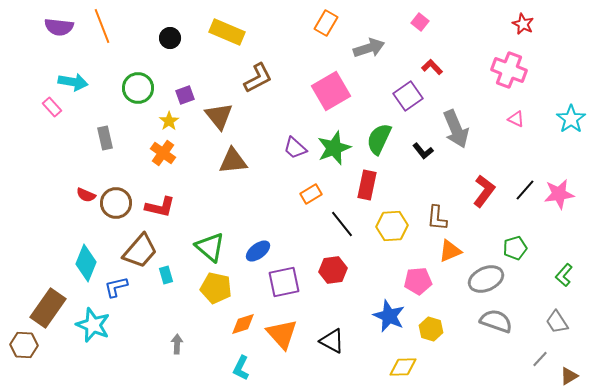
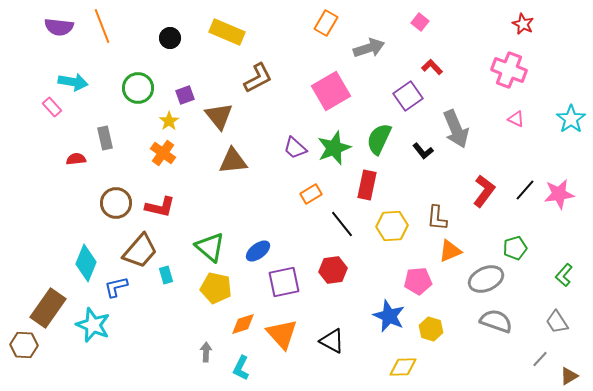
red semicircle at (86, 195): moved 10 px left, 36 px up; rotated 150 degrees clockwise
gray arrow at (177, 344): moved 29 px right, 8 px down
